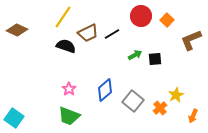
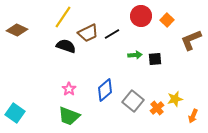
green arrow: rotated 24 degrees clockwise
yellow star: moved 1 px left, 4 px down; rotated 14 degrees clockwise
orange cross: moved 3 px left
cyan square: moved 1 px right, 5 px up
